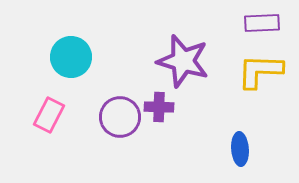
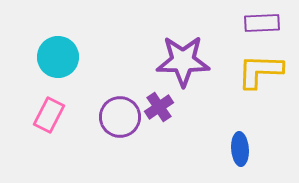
cyan circle: moved 13 px left
purple star: rotated 16 degrees counterclockwise
purple cross: rotated 36 degrees counterclockwise
